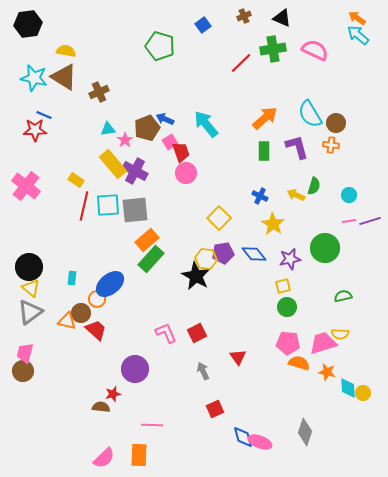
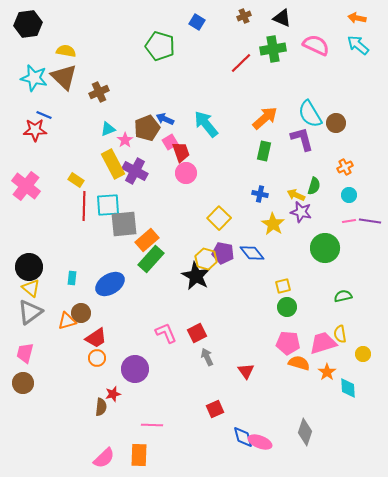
orange arrow at (357, 18): rotated 24 degrees counterclockwise
blue square at (203, 25): moved 6 px left, 3 px up; rotated 21 degrees counterclockwise
cyan arrow at (358, 35): moved 10 px down
pink semicircle at (315, 50): moved 1 px right, 5 px up
brown triangle at (64, 77): rotated 12 degrees clockwise
cyan triangle at (108, 129): rotated 14 degrees counterclockwise
orange cross at (331, 145): moved 14 px right, 22 px down; rotated 35 degrees counterclockwise
purple L-shape at (297, 147): moved 5 px right, 8 px up
green rectangle at (264, 151): rotated 12 degrees clockwise
yellow rectangle at (113, 164): rotated 12 degrees clockwise
blue cross at (260, 196): moved 2 px up; rotated 14 degrees counterclockwise
red line at (84, 206): rotated 12 degrees counterclockwise
gray square at (135, 210): moved 11 px left, 14 px down
purple line at (370, 221): rotated 25 degrees clockwise
purple pentagon at (223, 253): rotated 20 degrees clockwise
blue diamond at (254, 254): moved 2 px left, 1 px up
yellow hexagon at (206, 259): rotated 10 degrees clockwise
purple star at (290, 259): moved 11 px right, 47 px up; rotated 25 degrees clockwise
blue ellipse at (110, 284): rotated 8 degrees clockwise
orange circle at (97, 299): moved 59 px down
orange triangle at (67, 321): rotated 30 degrees counterclockwise
red trapezoid at (96, 330): moved 8 px down; rotated 105 degrees clockwise
yellow semicircle at (340, 334): rotated 78 degrees clockwise
red triangle at (238, 357): moved 8 px right, 14 px down
brown circle at (23, 371): moved 12 px down
gray arrow at (203, 371): moved 4 px right, 14 px up
orange star at (327, 372): rotated 24 degrees clockwise
yellow circle at (363, 393): moved 39 px up
brown semicircle at (101, 407): rotated 90 degrees clockwise
